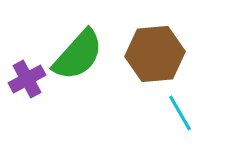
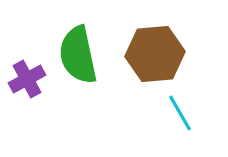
green semicircle: rotated 126 degrees clockwise
